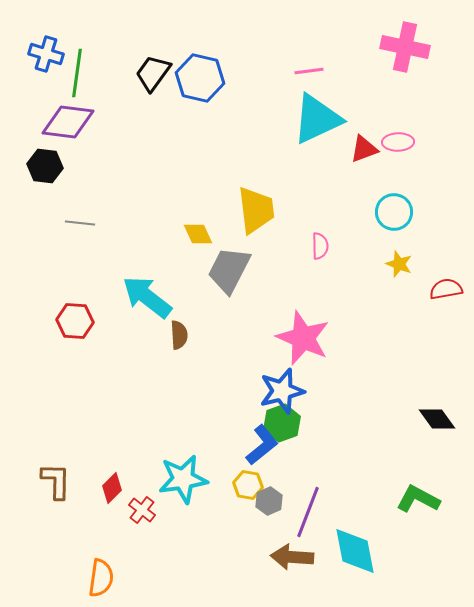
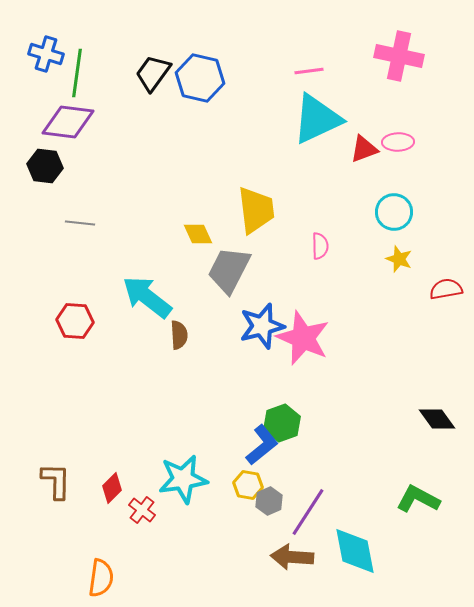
pink cross: moved 6 px left, 9 px down
yellow star: moved 5 px up
blue star: moved 20 px left, 65 px up
purple line: rotated 12 degrees clockwise
